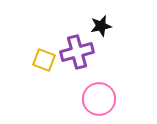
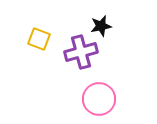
purple cross: moved 4 px right
yellow square: moved 5 px left, 21 px up
